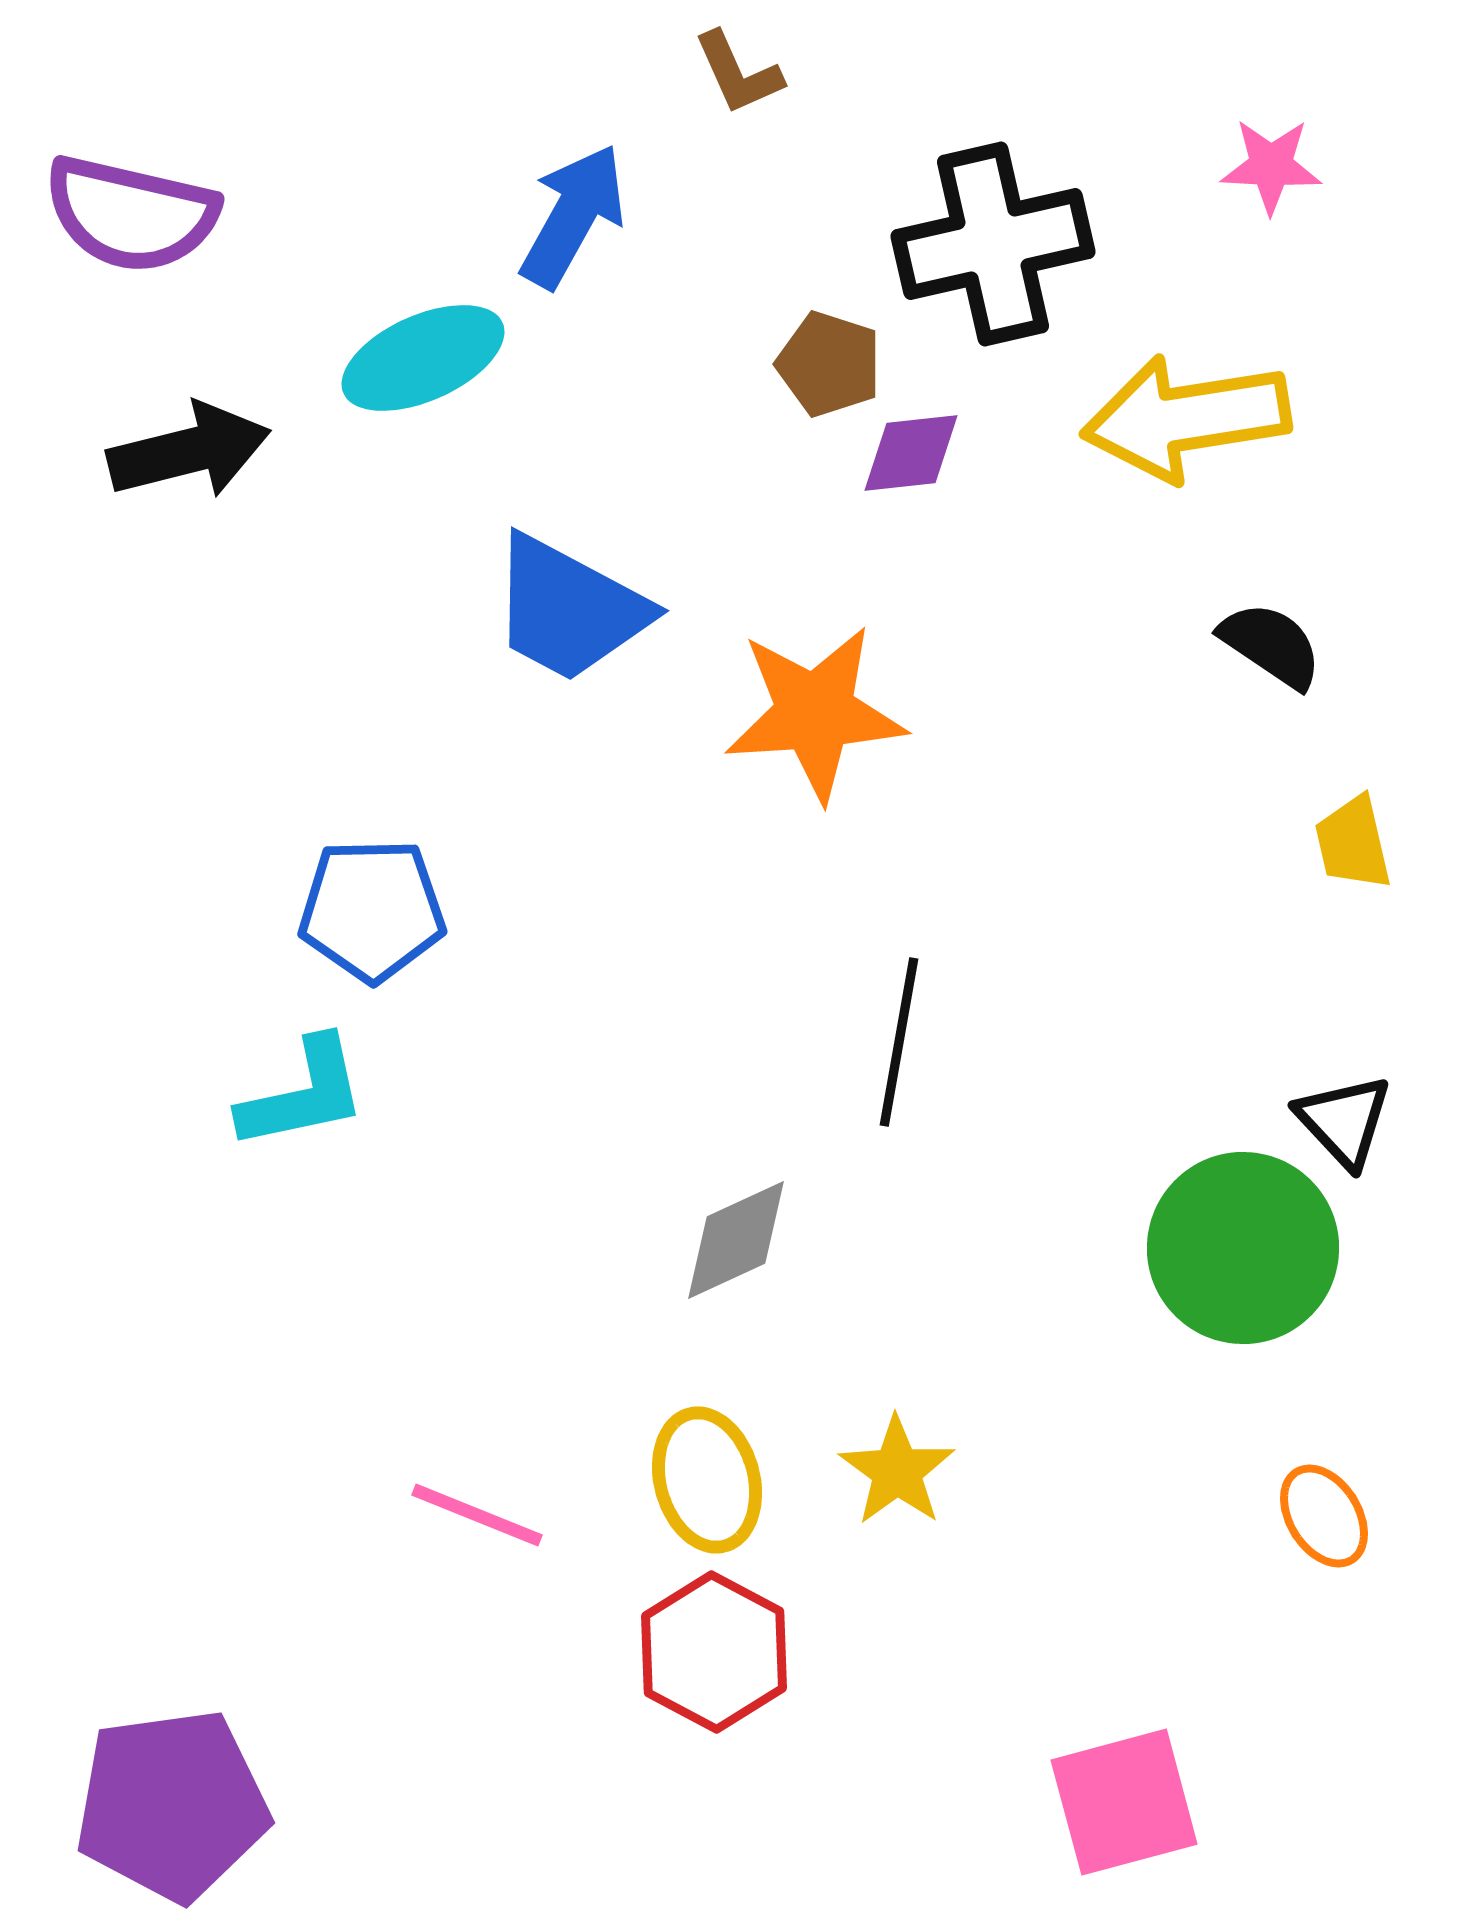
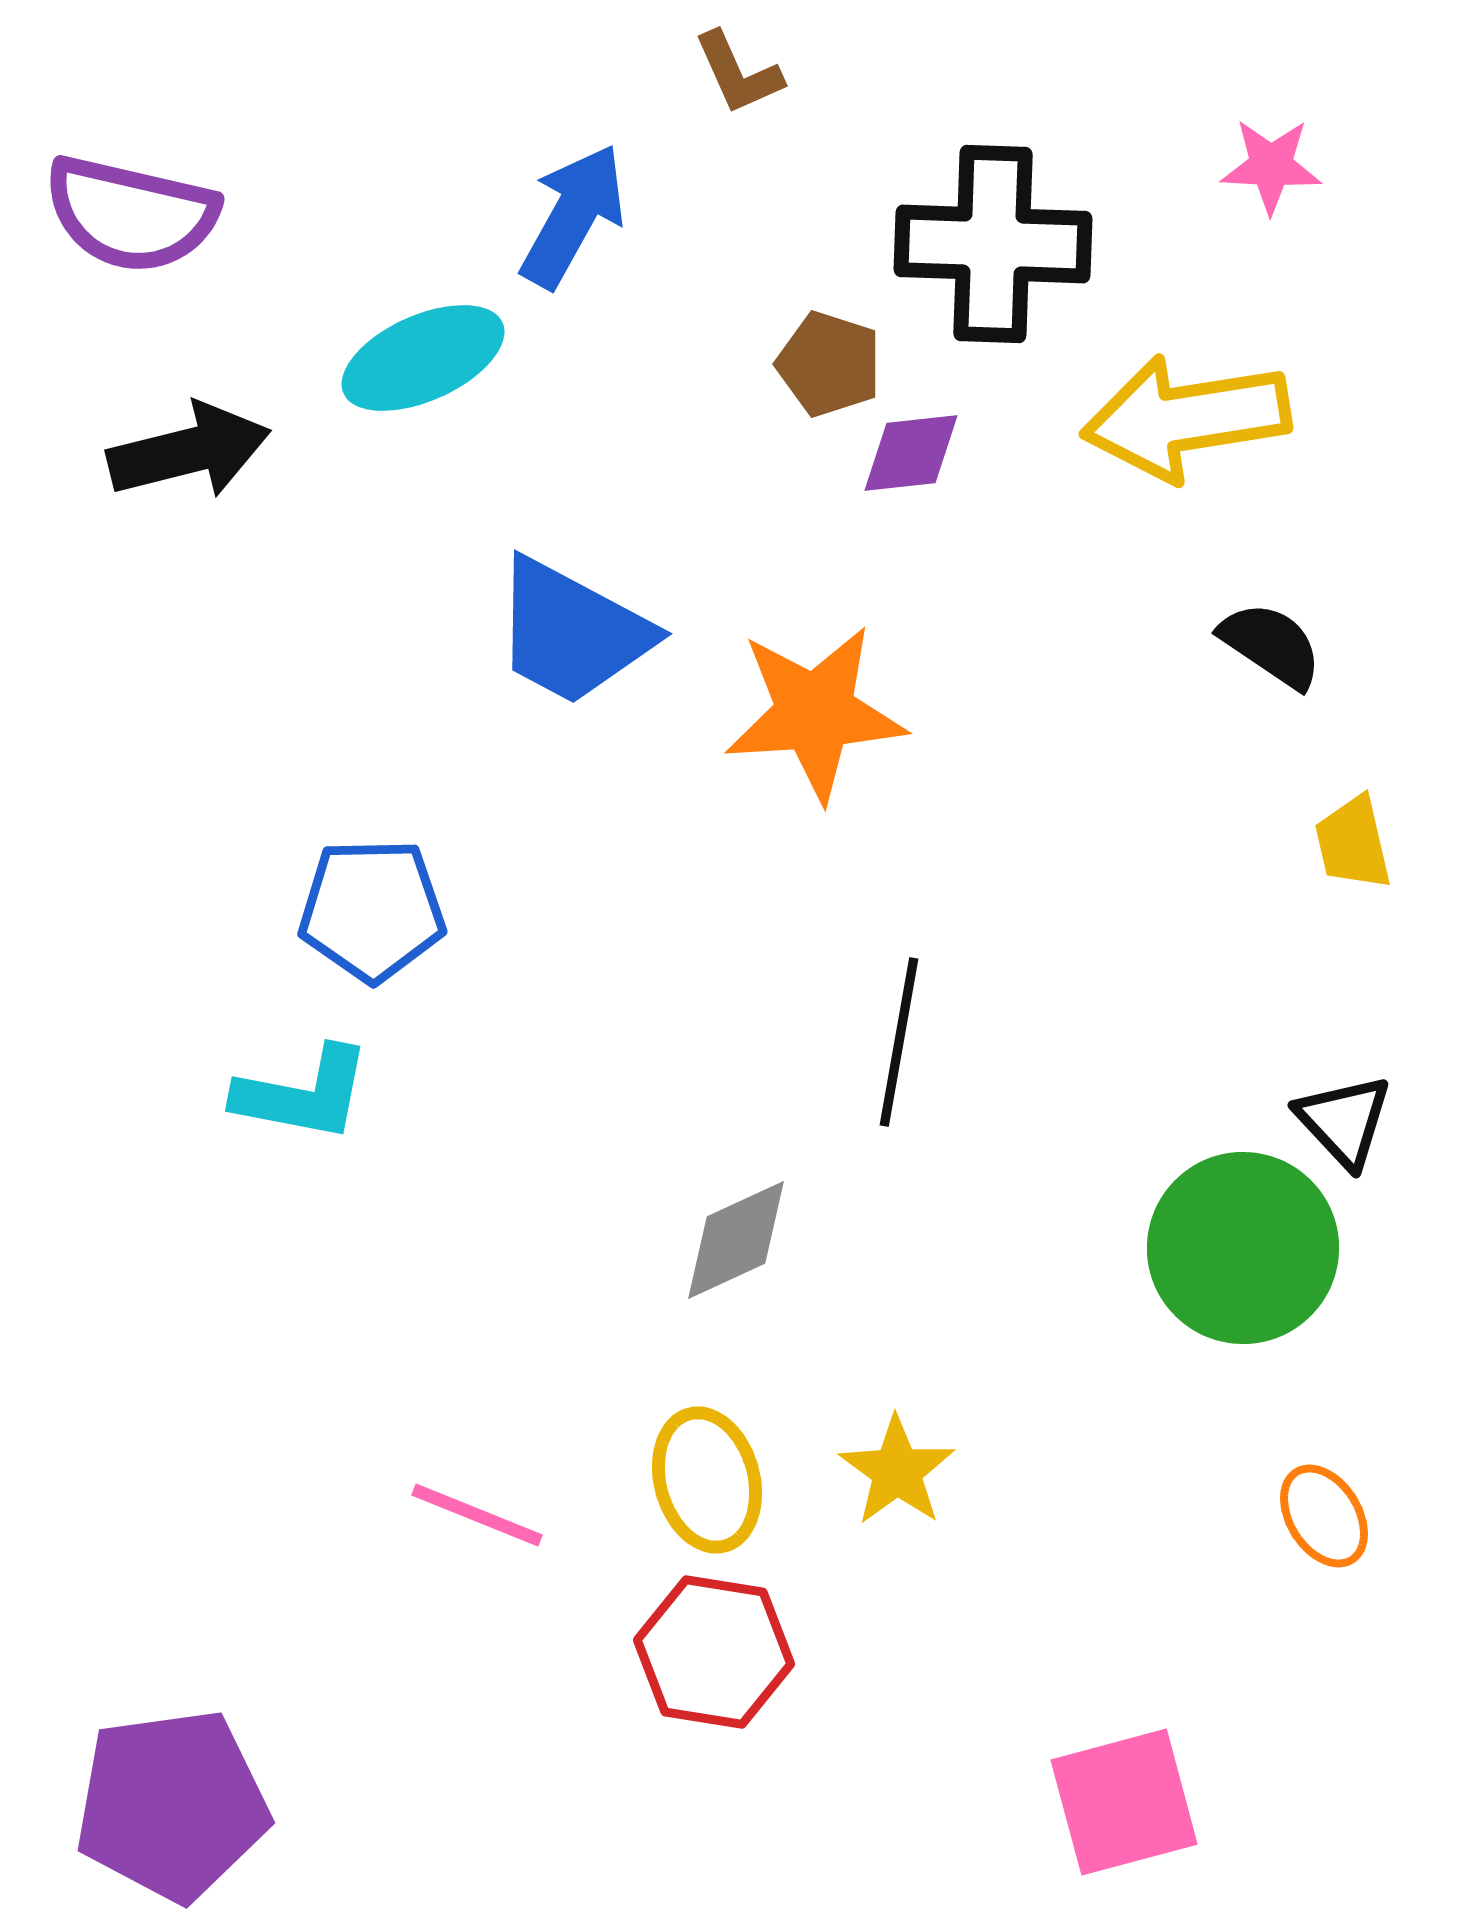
black cross: rotated 15 degrees clockwise
blue trapezoid: moved 3 px right, 23 px down
cyan L-shape: rotated 23 degrees clockwise
red hexagon: rotated 19 degrees counterclockwise
